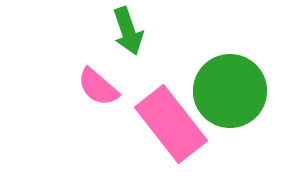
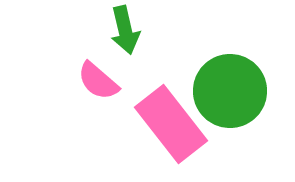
green arrow: moved 3 px left, 1 px up; rotated 6 degrees clockwise
pink semicircle: moved 6 px up
